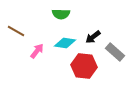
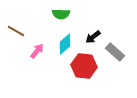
cyan diamond: moved 1 px down; rotated 50 degrees counterclockwise
